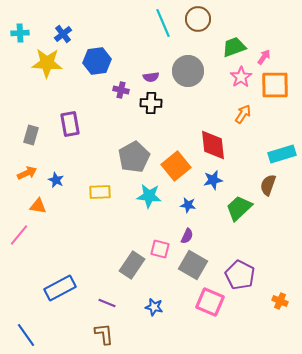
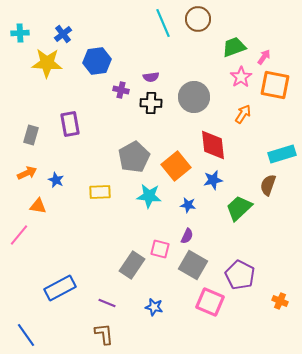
gray circle at (188, 71): moved 6 px right, 26 px down
orange square at (275, 85): rotated 12 degrees clockwise
